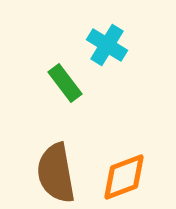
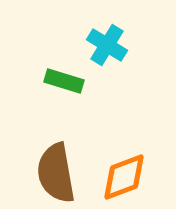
green rectangle: moved 1 px left, 2 px up; rotated 36 degrees counterclockwise
